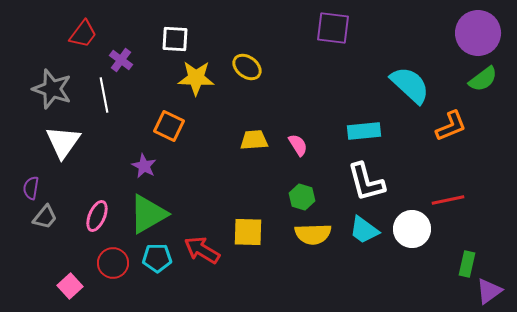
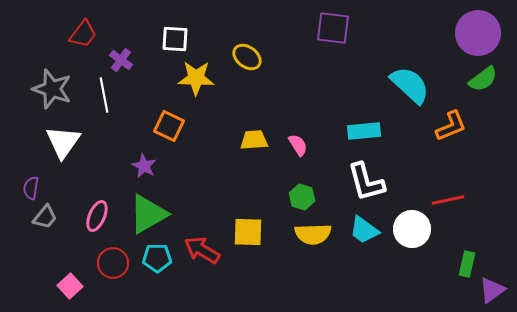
yellow ellipse: moved 10 px up
purple triangle: moved 3 px right, 1 px up
